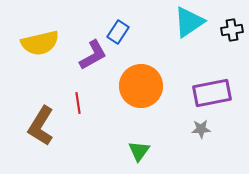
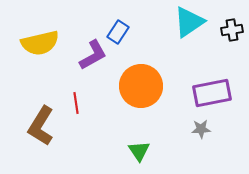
red line: moved 2 px left
green triangle: rotated 10 degrees counterclockwise
